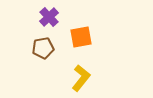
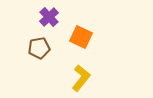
orange square: rotated 35 degrees clockwise
brown pentagon: moved 4 px left
